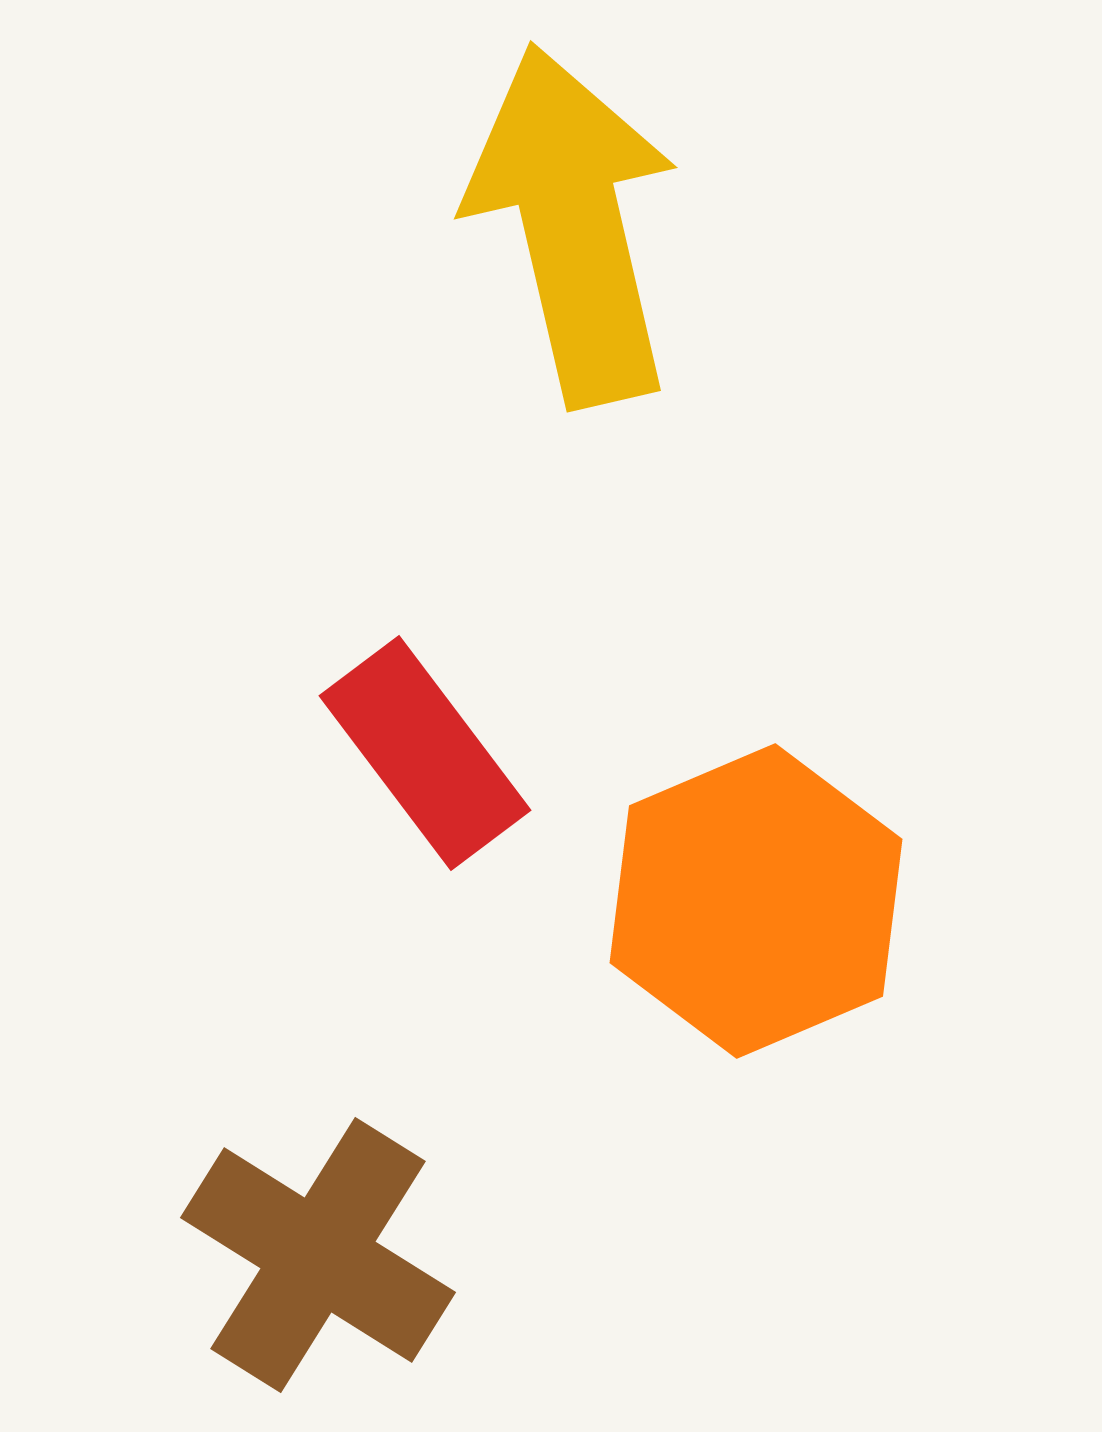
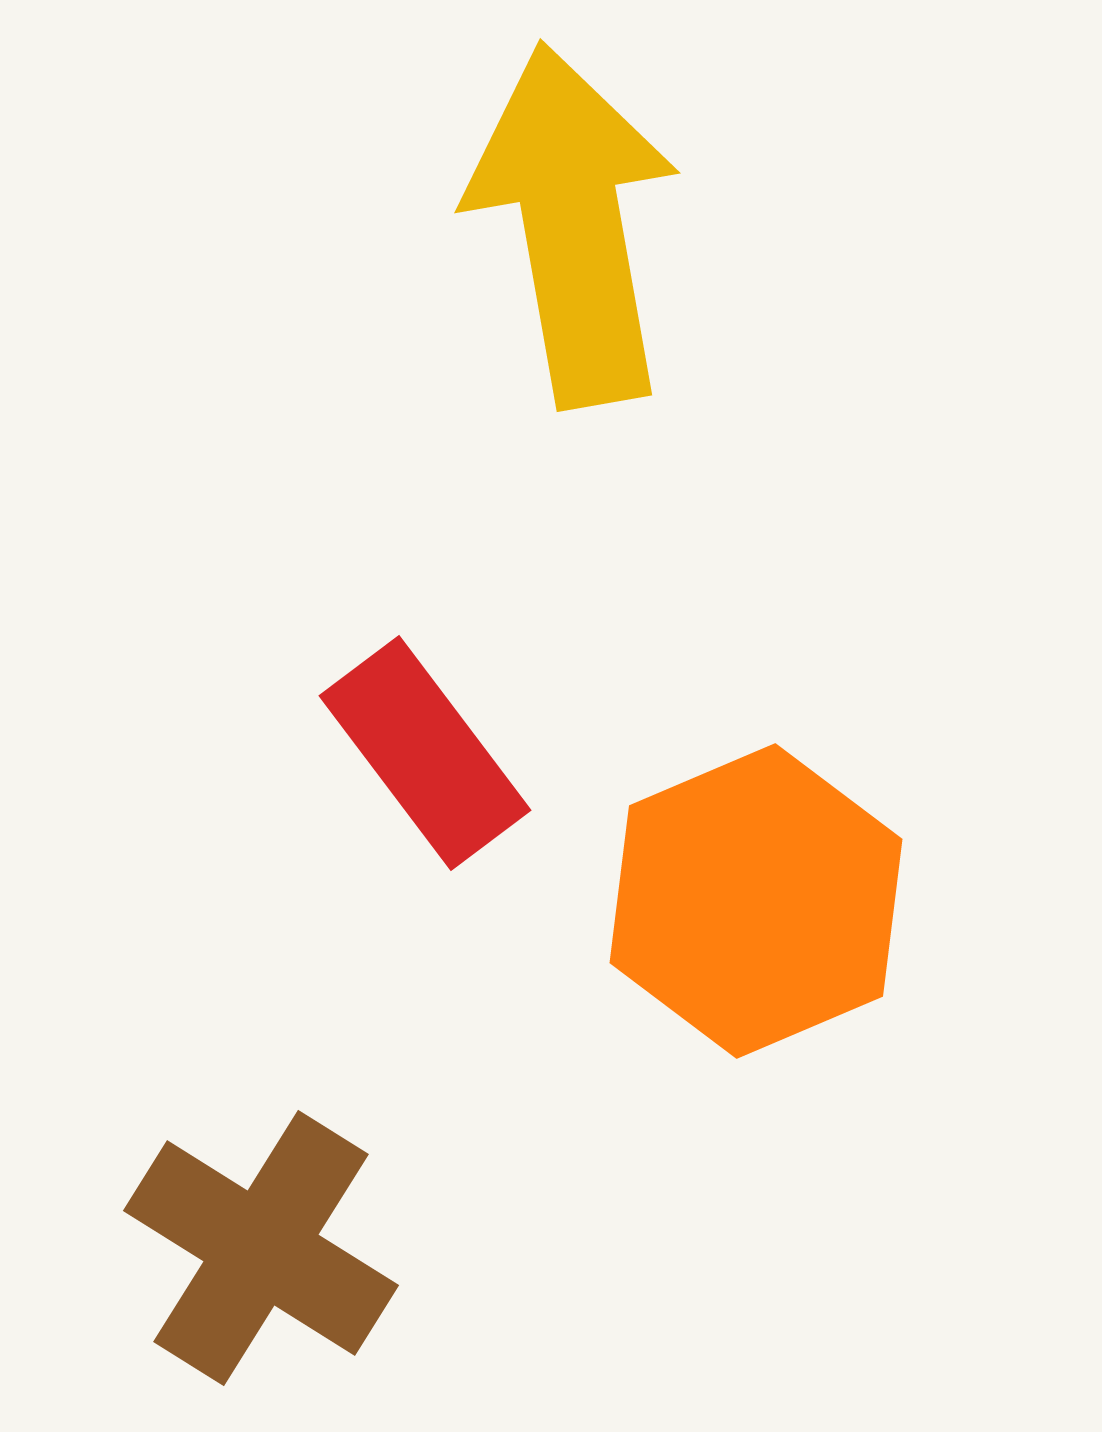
yellow arrow: rotated 3 degrees clockwise
brown cross: moved 57 px left, 7 px up
